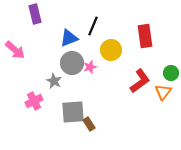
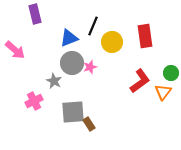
yellow circle: moved 1 px right, 8 px up
